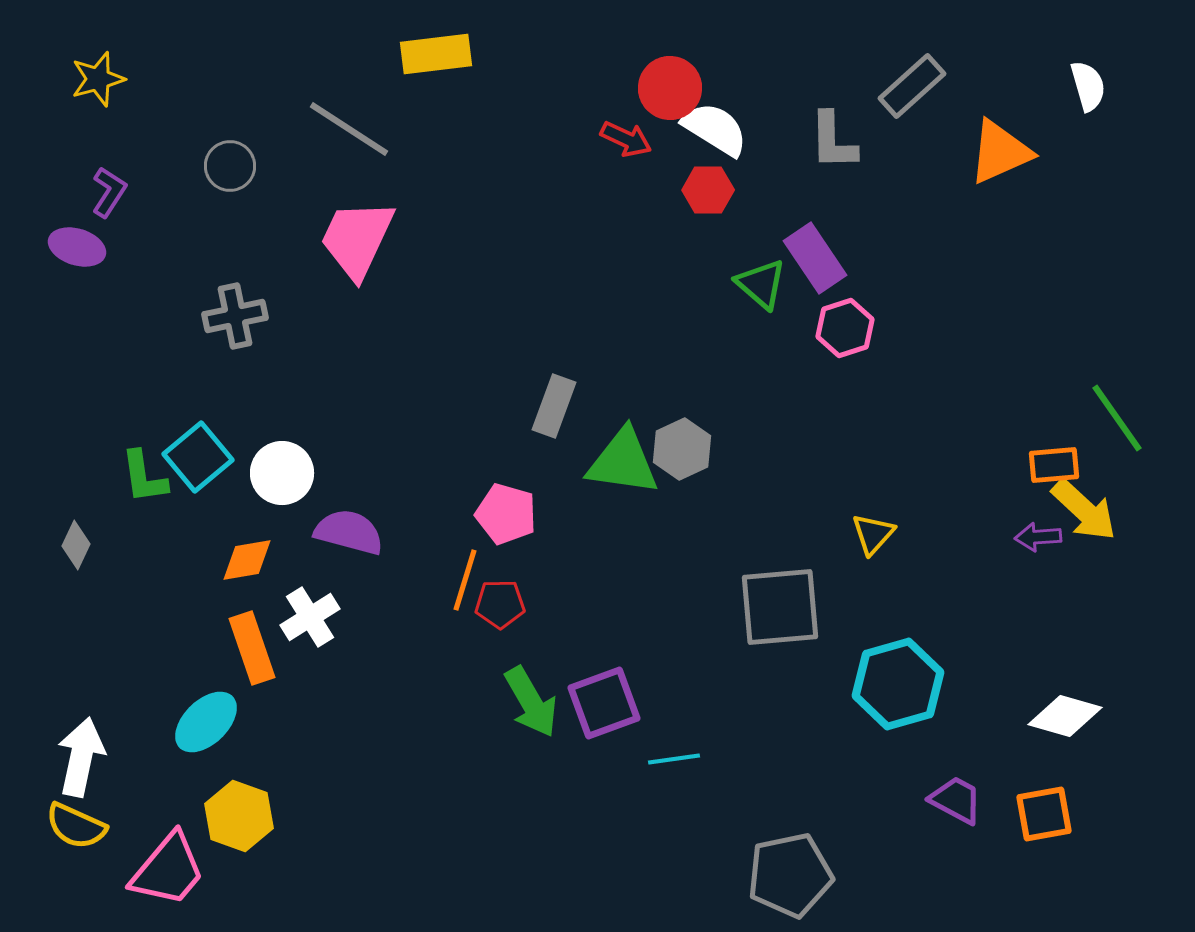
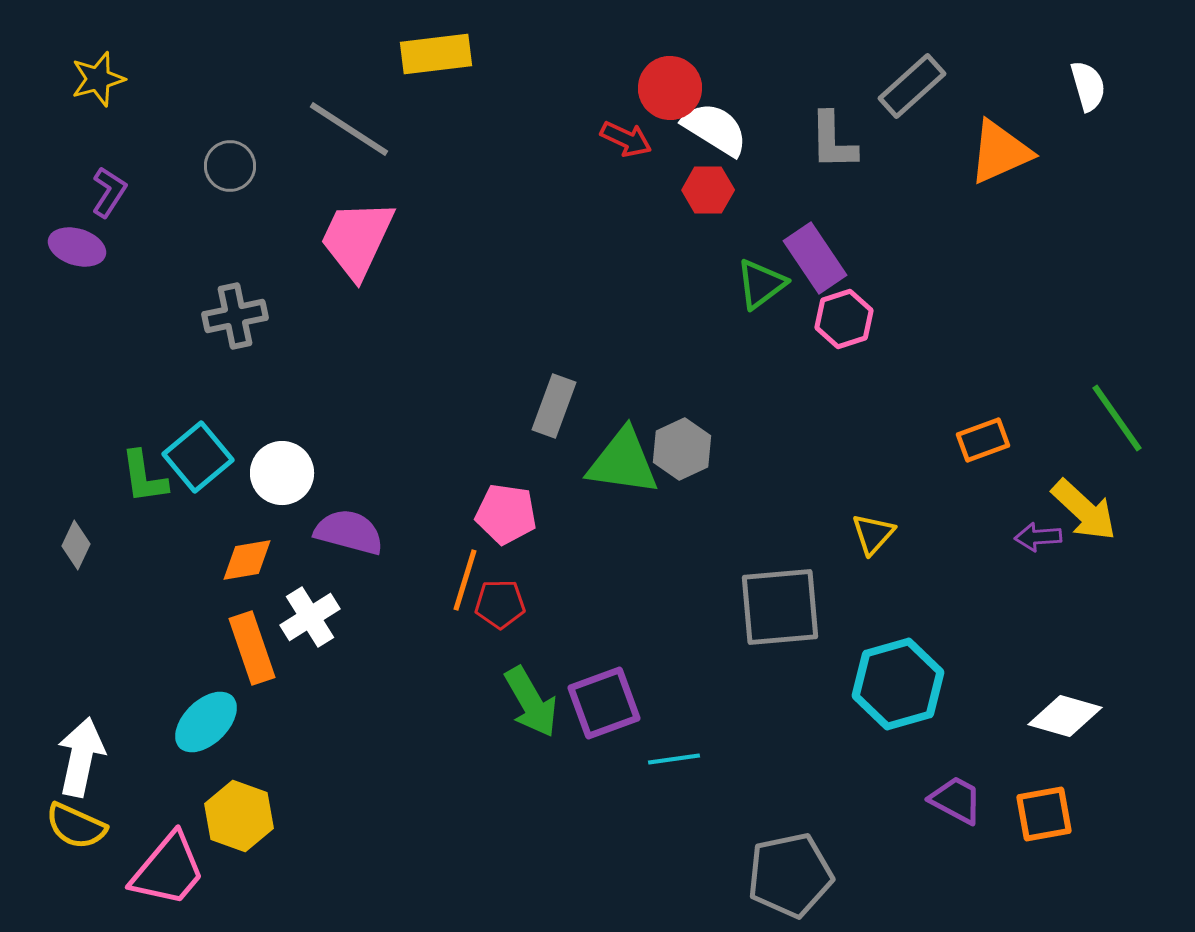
green triangle at (761, 284): rotated 42 degrees clockwise
pink hexagon at (845, 328): moved 1 px left, 9 px up
orange rectangle at (1054, 465): moved 71 px left, 25 px up; rotated 15 degrees counterclockwise
pink pentagon at (506, 514): rotated 8 degrees counterclockwise
